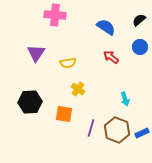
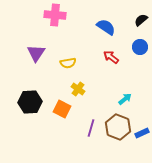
black semicircle: moved 2 px right
cyan arrow: rotated 112 degrees counterclockwise
orange square: moved 2 px left, 5 px up; rotated 18 degrees clockwise
brown hexagon: moved 1 px right, 3 px up
